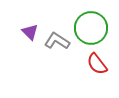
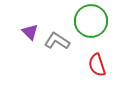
green circle: moved 7 px up
red semicircle: moved 1 px down; rotated 20 degrees clockwise
